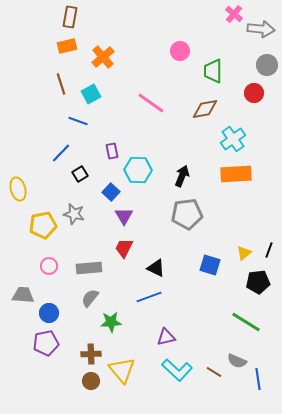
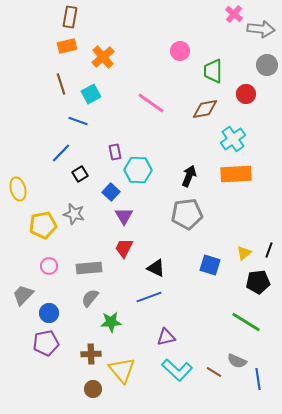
red circle at (254, 93): moved 8 px left, 1 px down
purple rectangle at (112, 151): moved 3 px right, 1 px down
black arrow at (182, 176): moved 7 px right
gray trapezoid at (23, 295): rotated 50 degrees counterclockwise
brown circle at (91, 381): moved 2 px right, 8 px down
